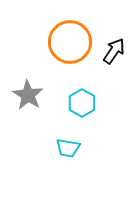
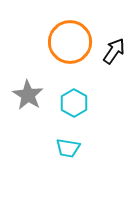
cyan hexagon: moved 8 px left
